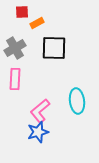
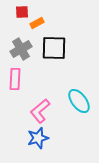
gray cross: moved 6 px right, 1 px down
cyan ellipse: moved 2 px right; rotated 30 degrees counterclockwise
blue star: moved 6 px down
